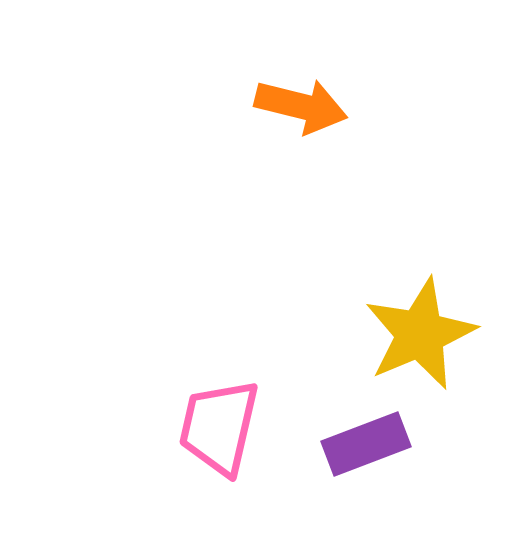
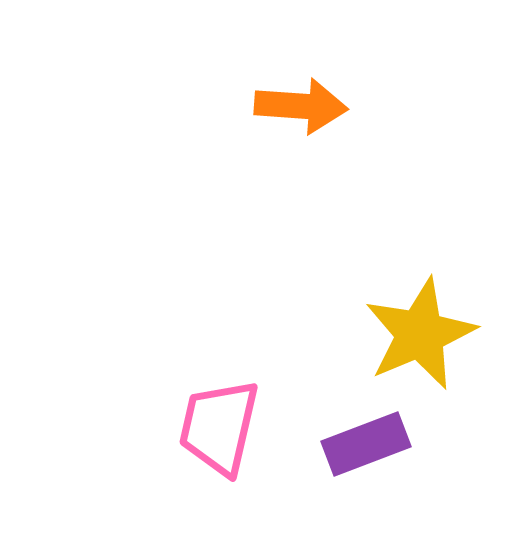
orange arrow: rotated 10 degrees counterclockwise
